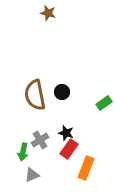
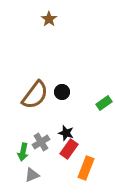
brown star: moved 1 px right, 6 px down; rotated 21 degrees clockwise
brown semicircle: rotated 132 degrees counterclockwise
gray cross: moved 1 px right, 2 px down
